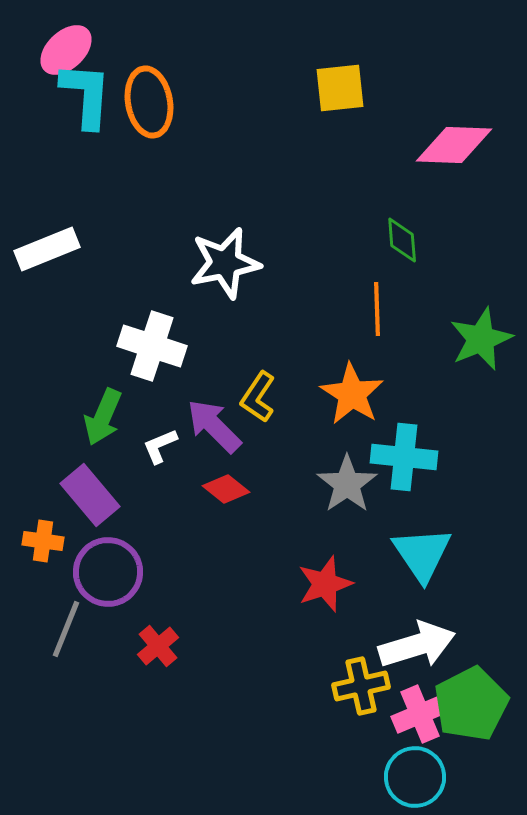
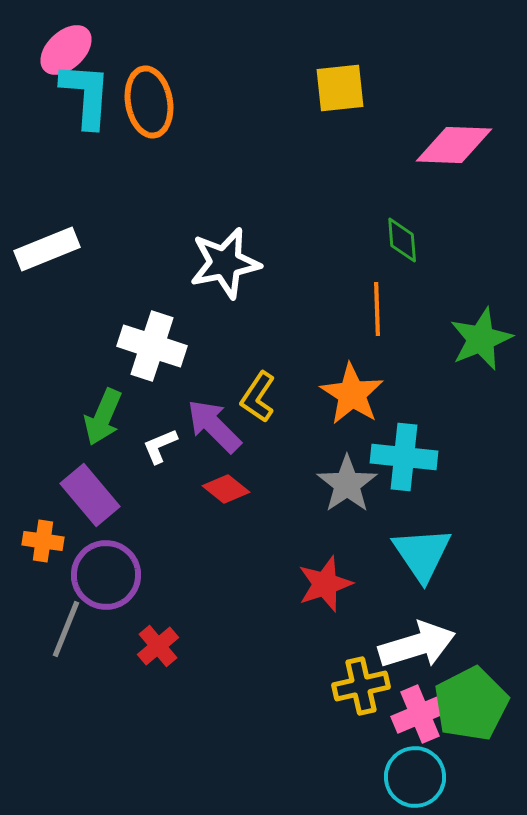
purple circle: moved 2 px left, 3 px down
